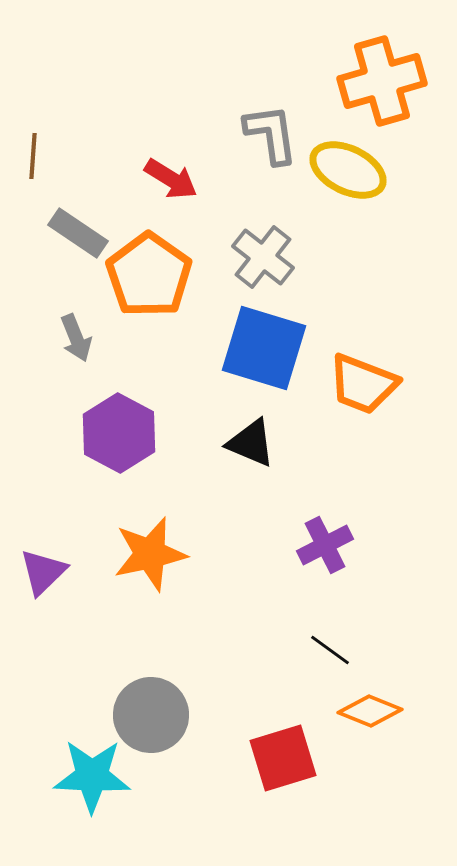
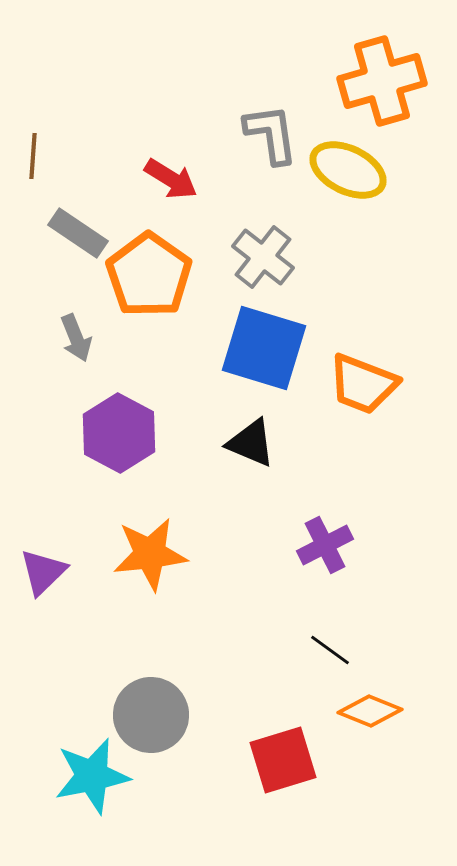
orange star: rotated 6 degrees clockwise
red square: moved 2 px down
cyan star: rotated 14 degrees counterclockwise
